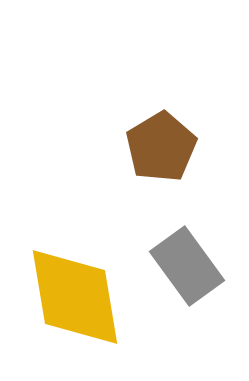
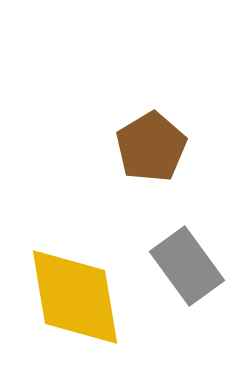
brown pentagon: moved 10 px left
